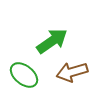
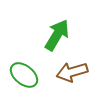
green arrow: moved 5 px right, 6 px up; rotated 24 degrees counterclockwise
